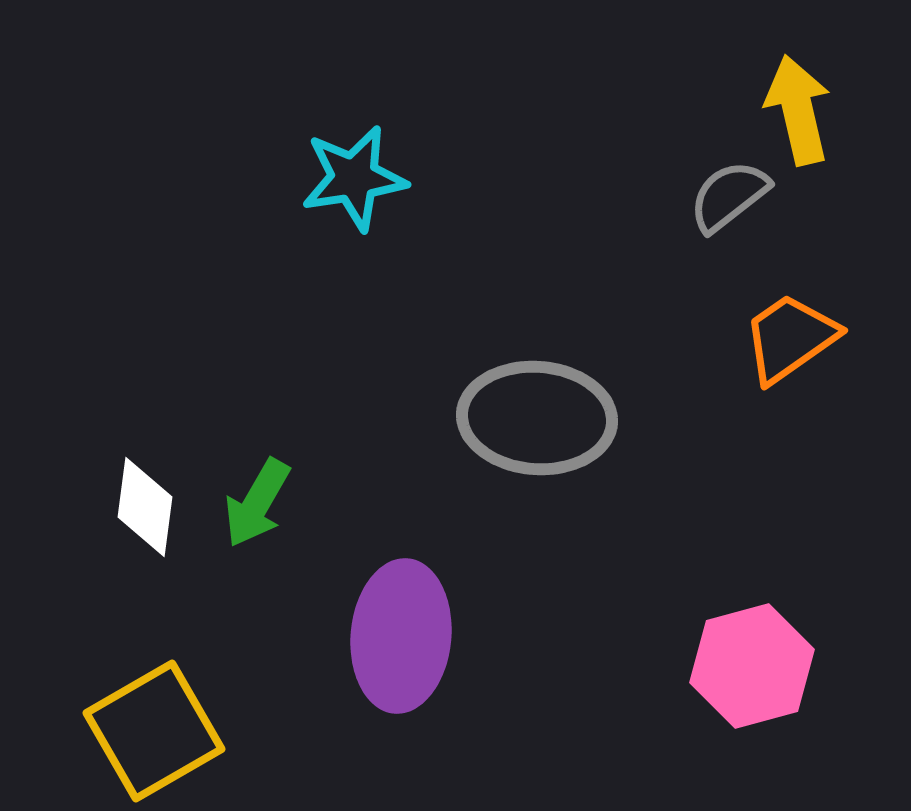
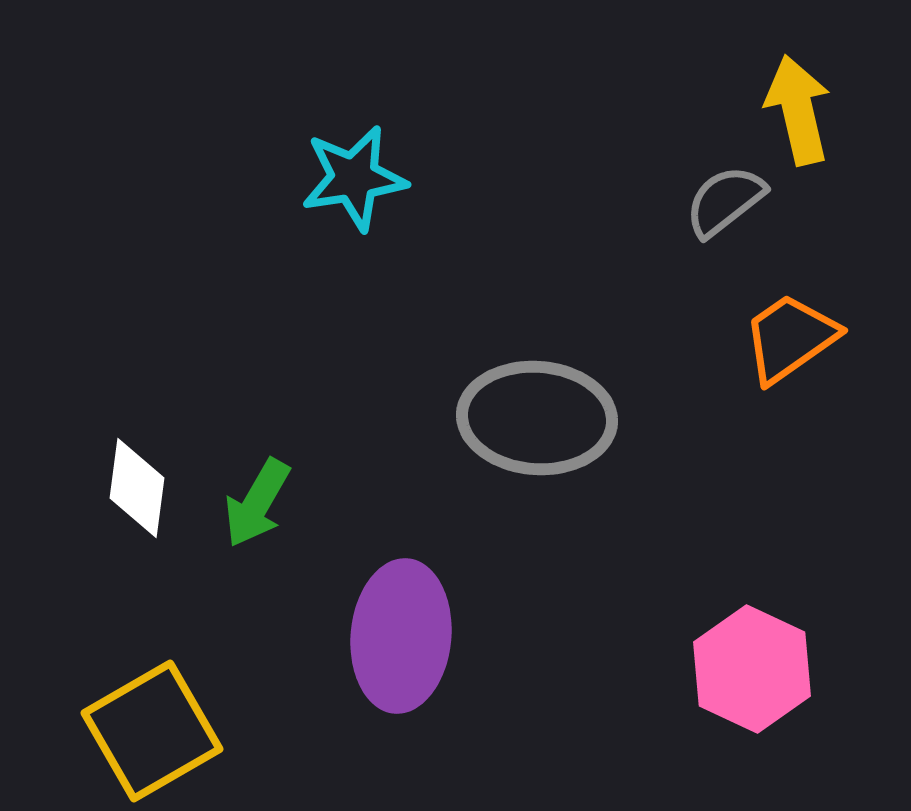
gray semicircle: moved 4 px left, 5 px down
white diamond: moved 8 px left, 19 px up
pink hexagon: moved 3 px down; rotated 20 degrees counterclockwise
yellow square: moved 2 px left
